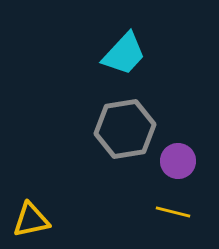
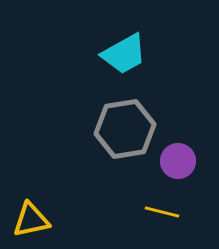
cyan trapezoid: rotated 18 degrees clockwise
yellow line: moved 11 px left
